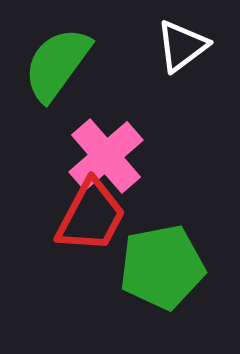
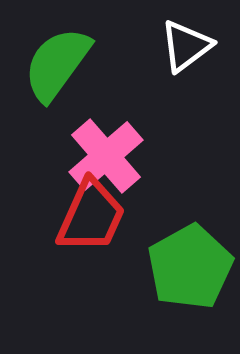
white triangle: moved 4 px right
red trapezoid: rotated 4 degrees counterclockwise
green pentagon: moved 28 px right; rotated 18 degrees counterclockwise
